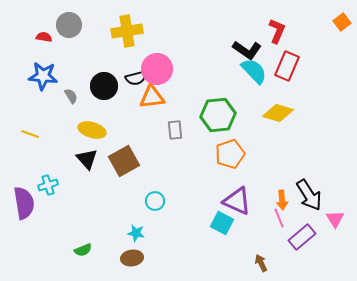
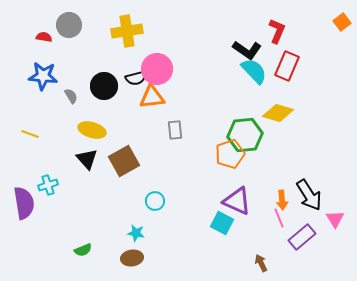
green hexagon: moved 27 px right, 20 px down
